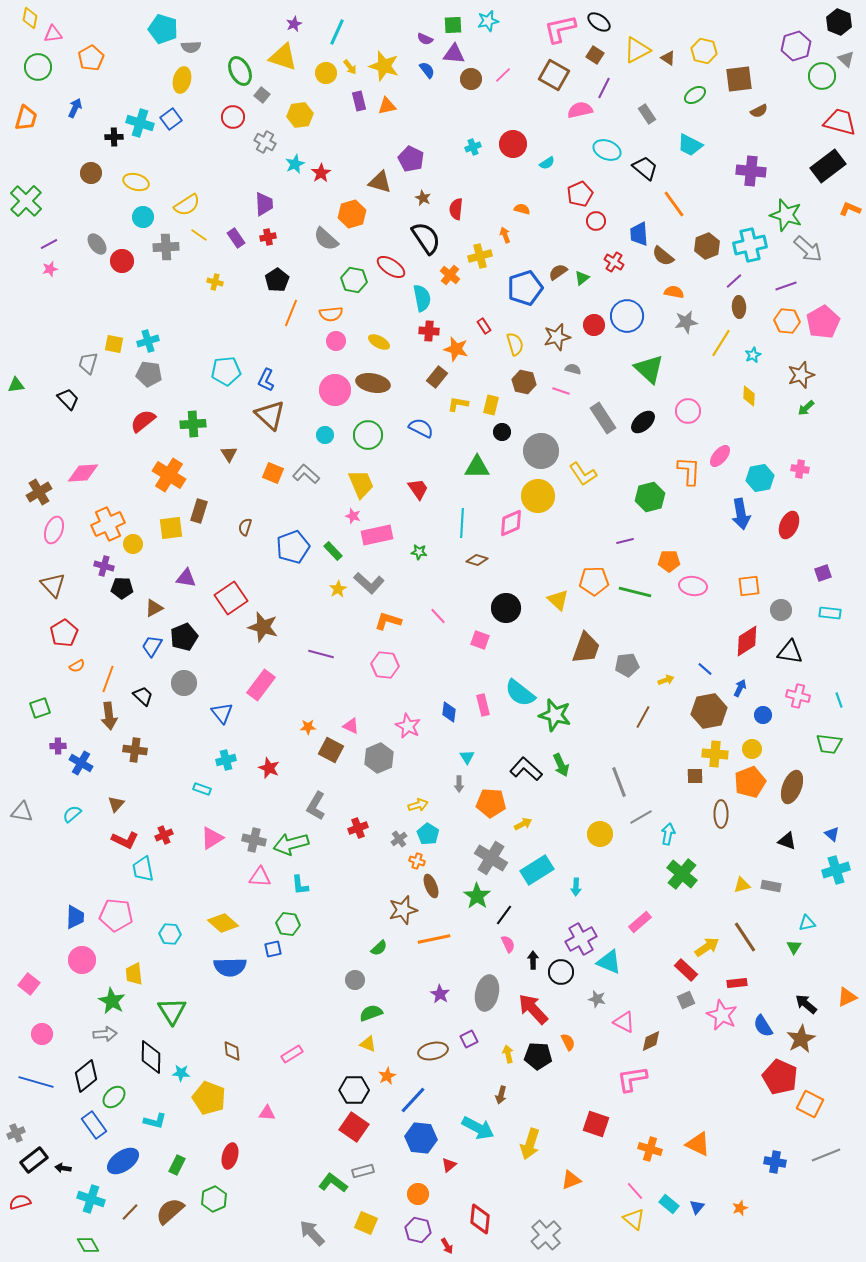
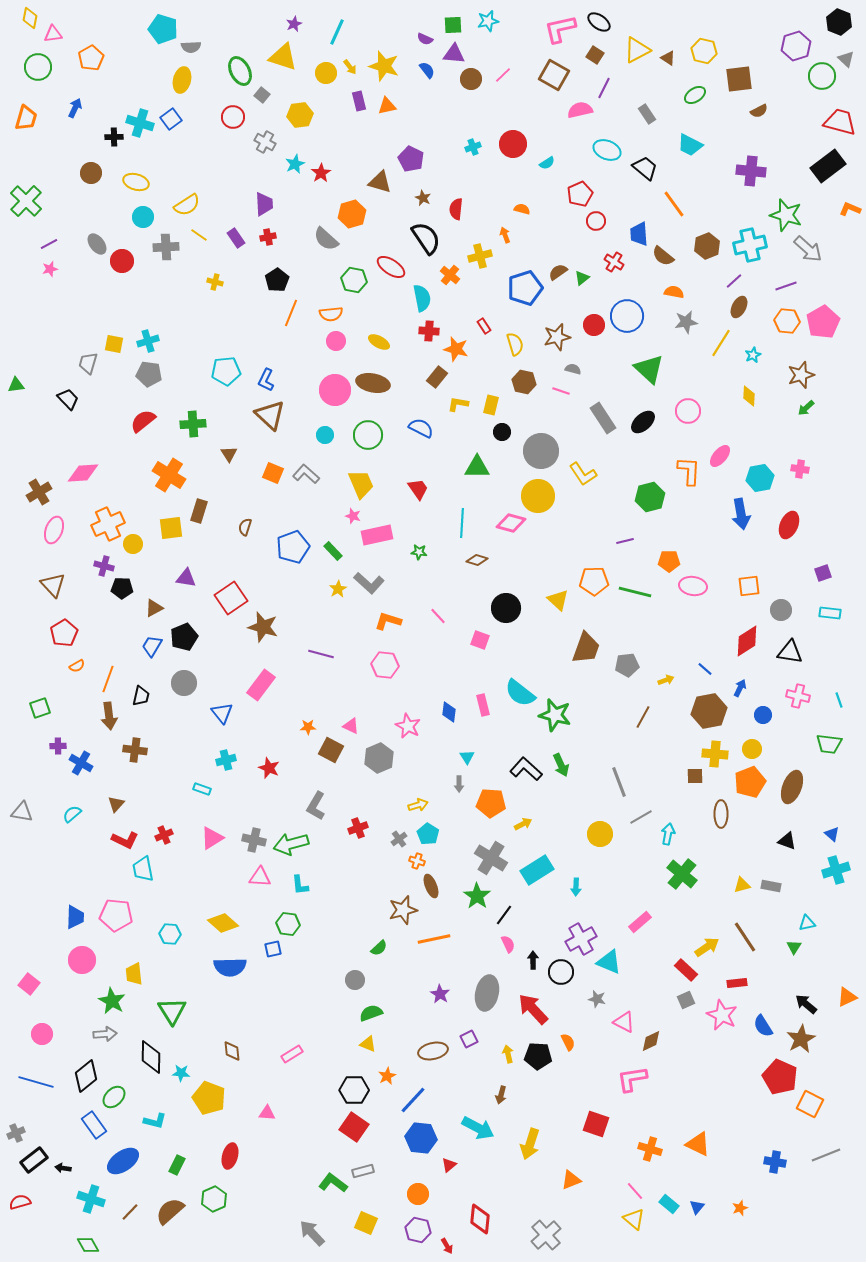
brown ellipse at (739, 307): rotated 30 degrees clockwise
pink diamond at (511, 523): rotated 40 degrees clockwise
black trapezoid at (143, 696): moved 2 px left; rotated 60 degrees clockwise
